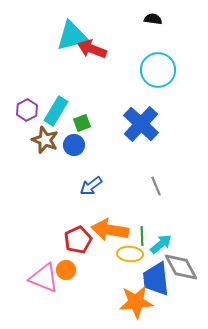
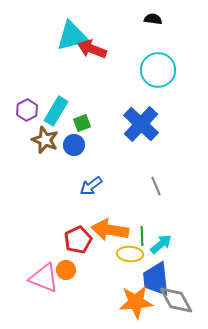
gray diamond: moved 5 px left, 33 px down
